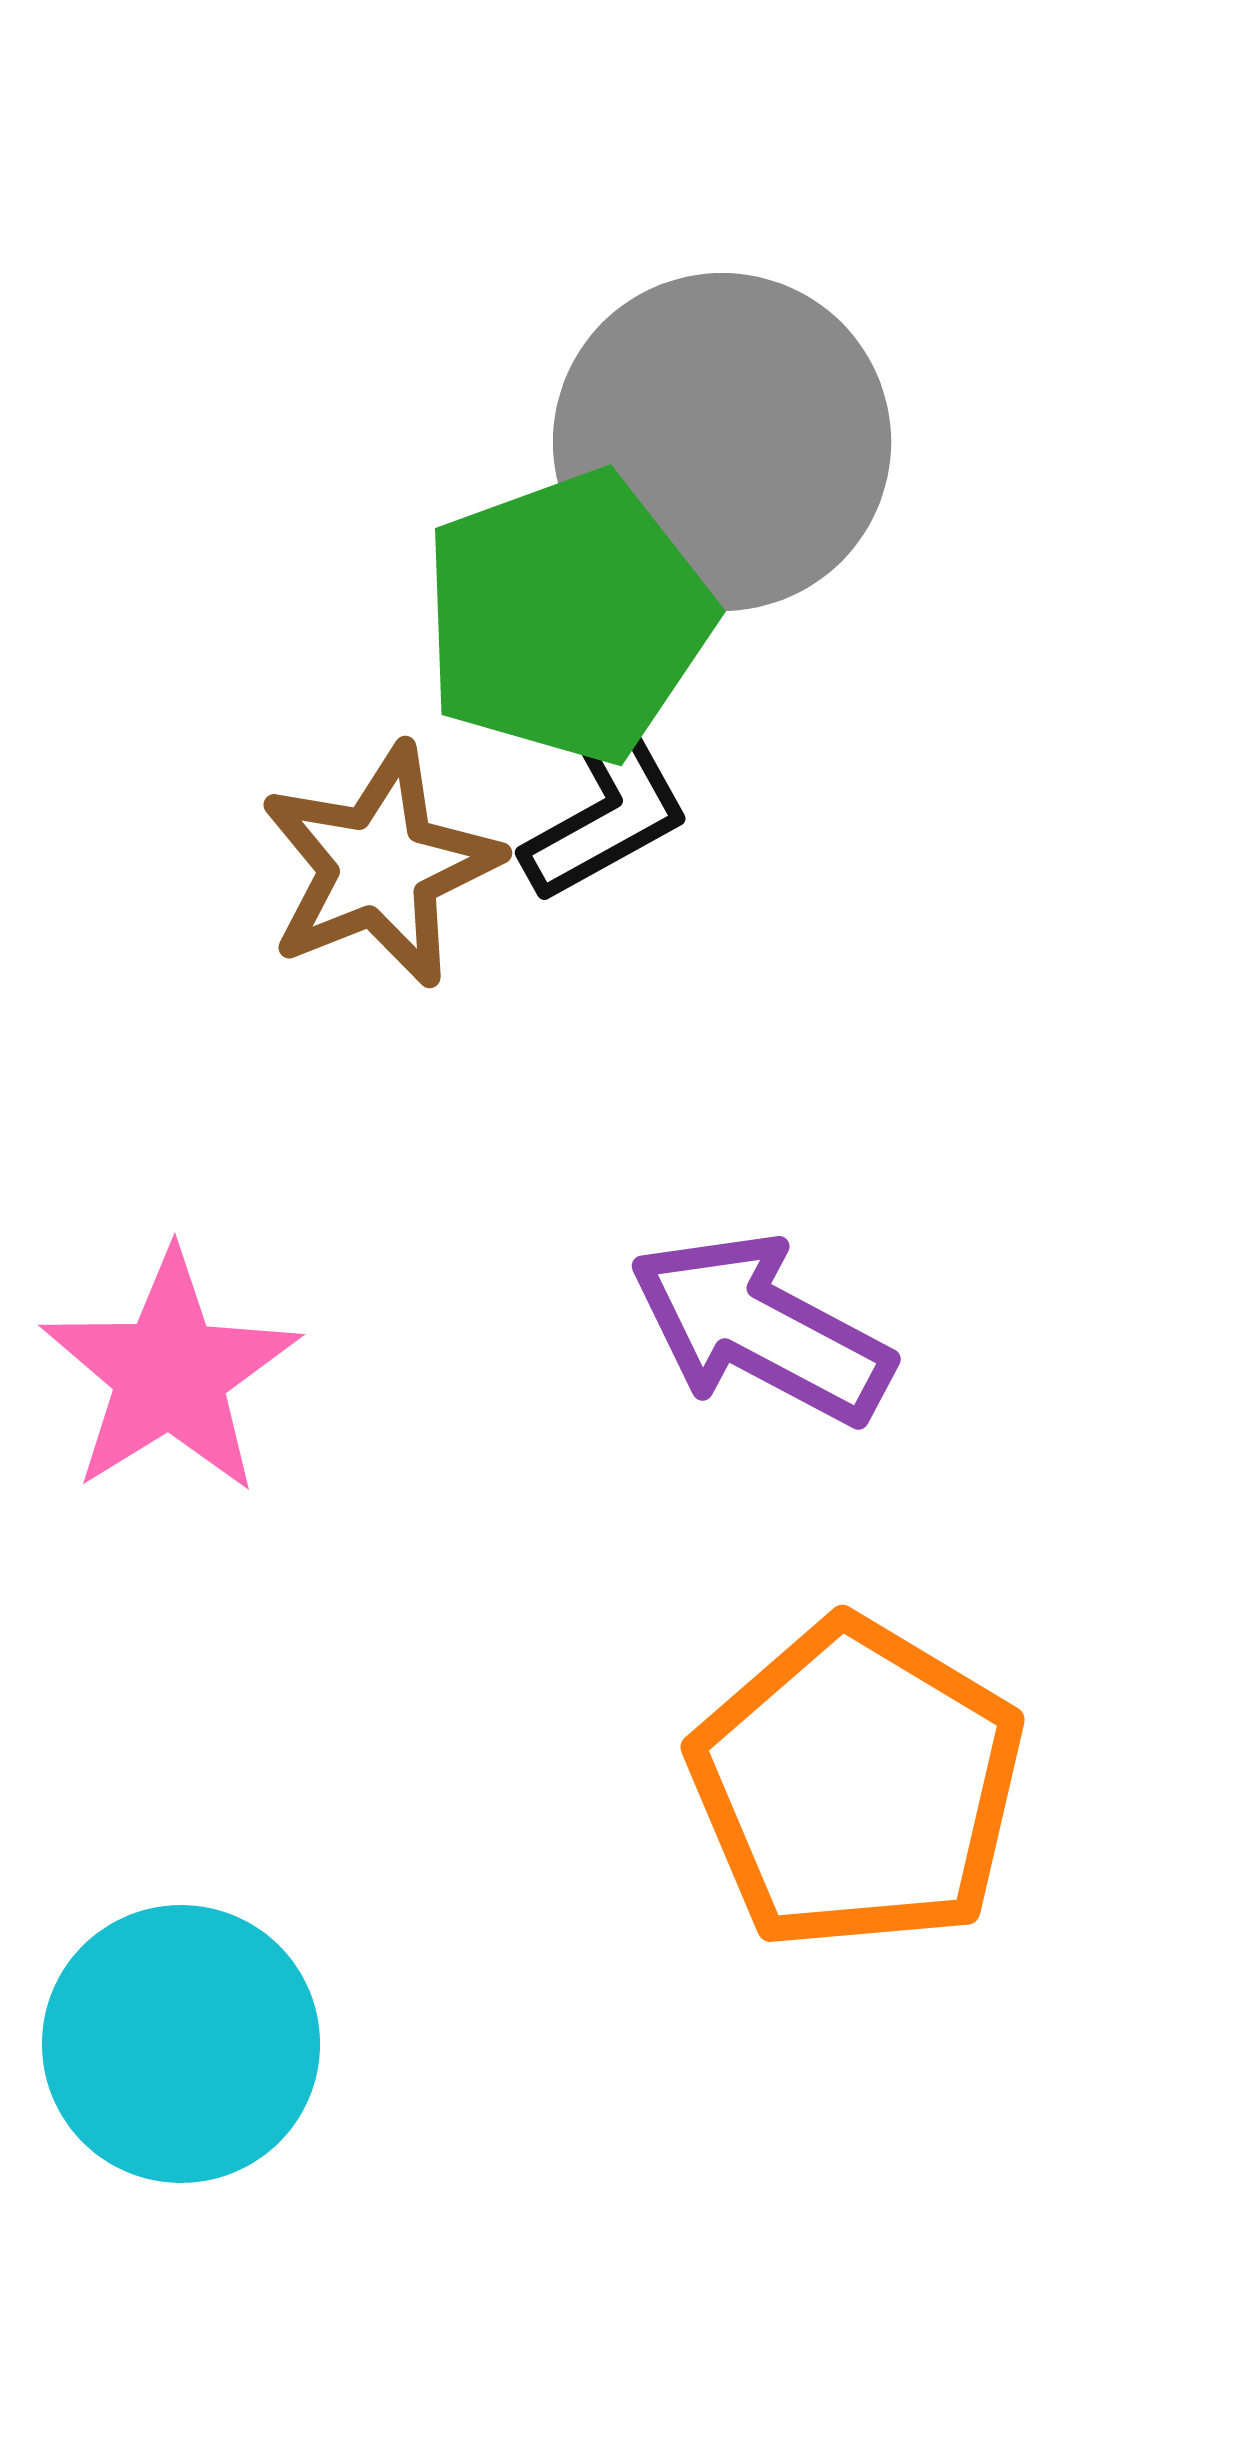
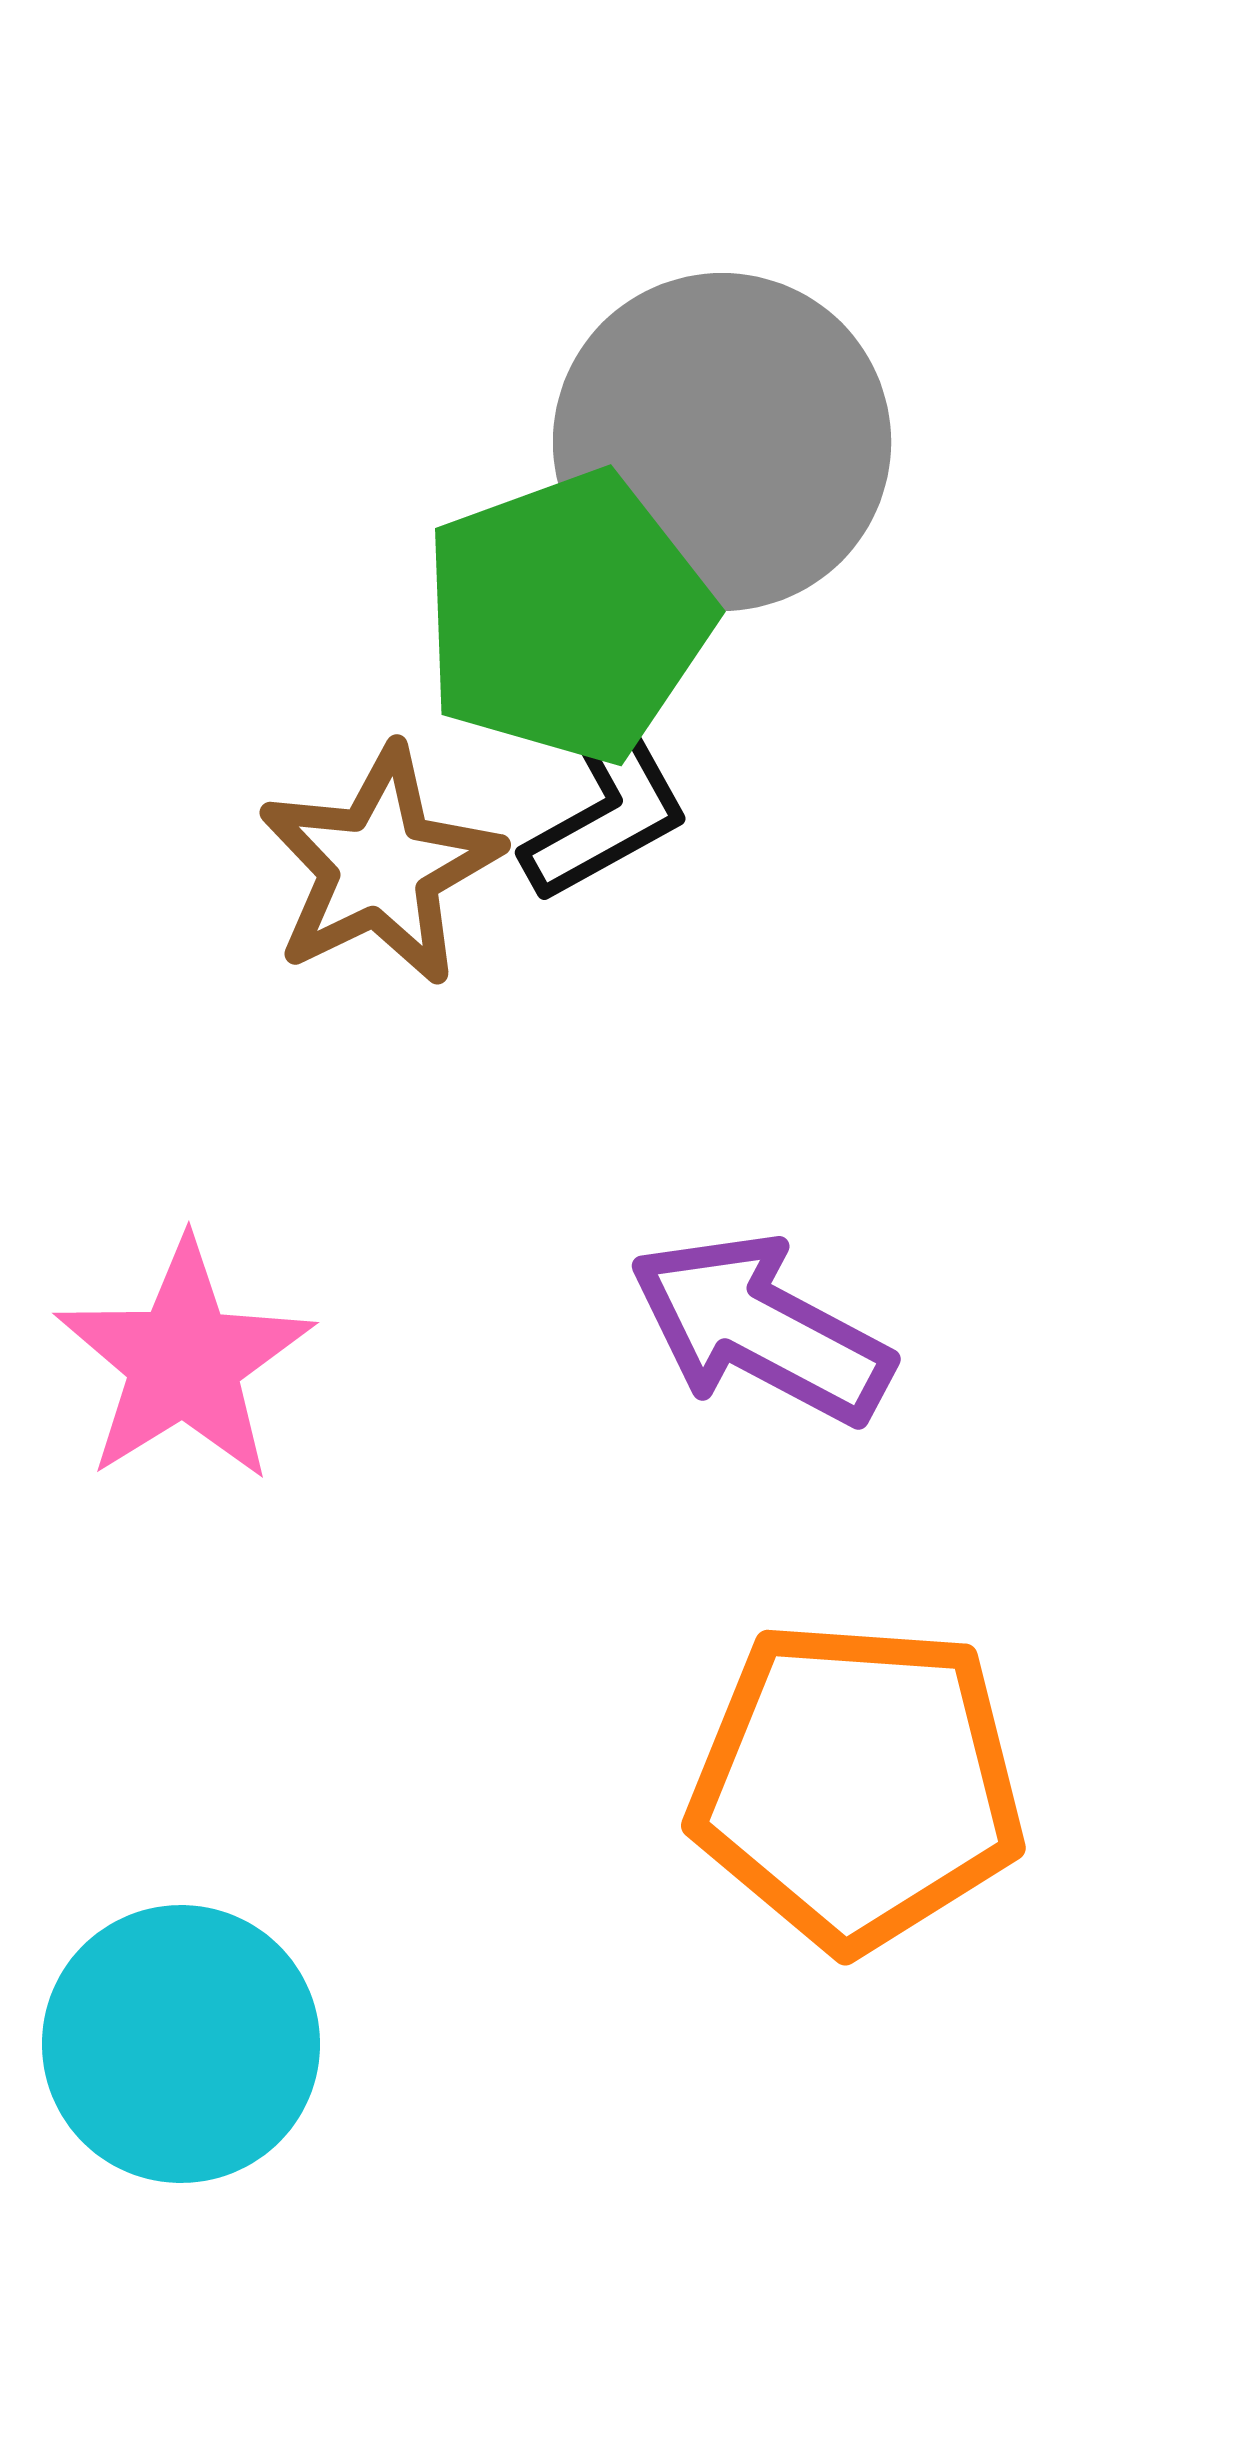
brown star: rotated 4 degrees counterclockwise
pink star: moved 14 px right, 12 px up
orange pentagon: rotated 27 degrees counterclockwise
